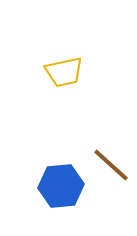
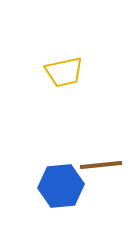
brown line: moved 10 px left; rotated 48 degrees counterclockwise
